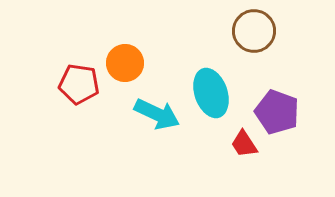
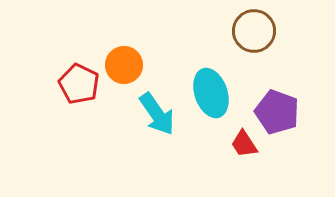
orange circle: moved 1 px left, 2 px down
red pentagon: rotated 18 degrees clockwise
cyan arrow: rotated 30 degrees clockwise
